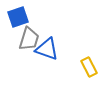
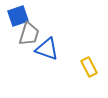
blue square: moved 1 px up
gray trapezoid: moved 5 px up
